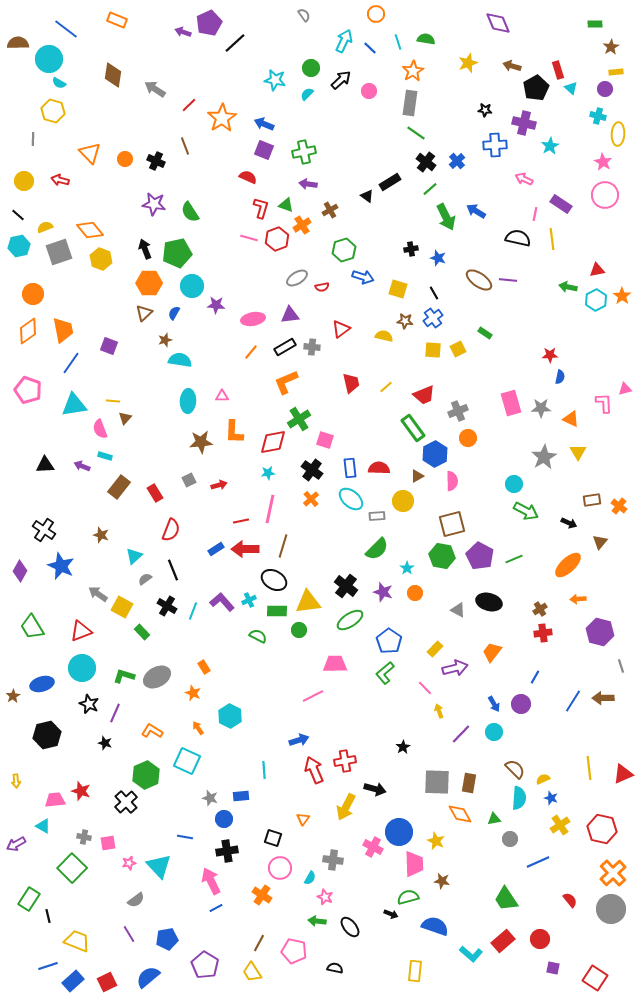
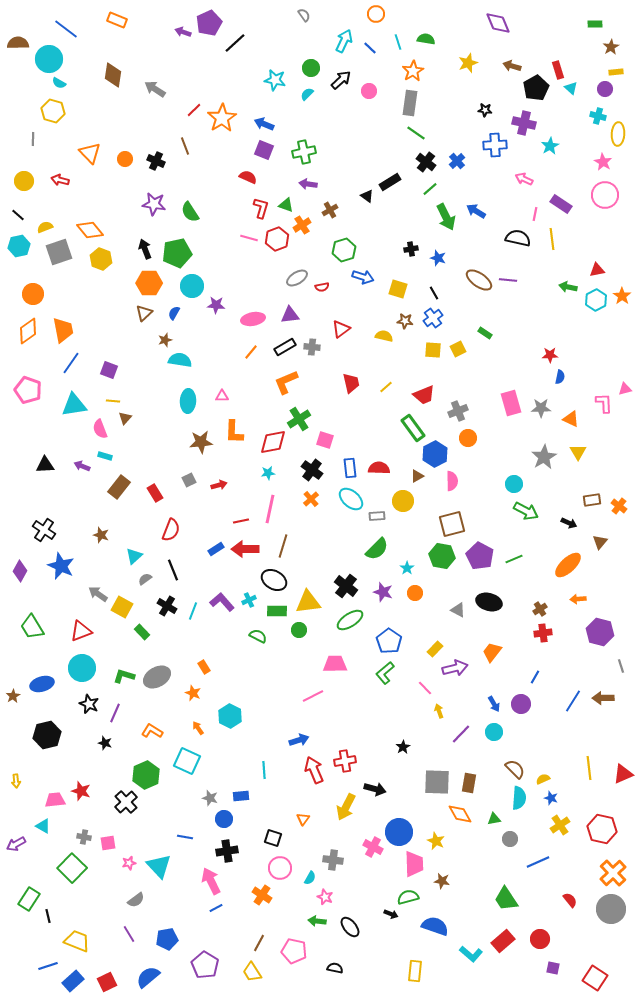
red line at (189, 105): moved 5 px right, 5 px down
purple square at (109, 346): moved 24 px down
